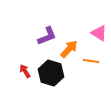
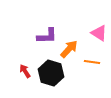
purple L-shape: rotated 20 degrees clockwise
orange line: moved 1 px right, 1 px down
